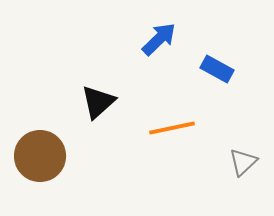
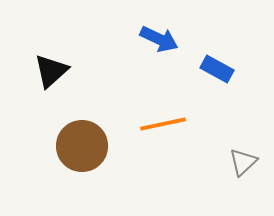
blue arrow: rotated 69 degrees clockwise
black triangle: moved 47 px left, 31 px up
orange line: moved 9 px left, 4 px up
brown circle: moved 42 px right, 10 px up
